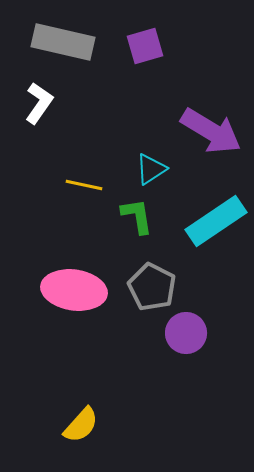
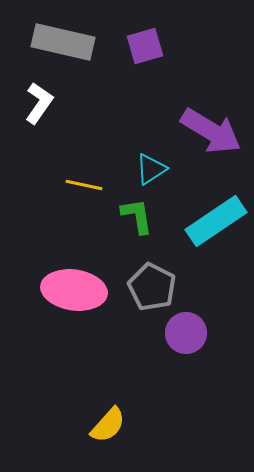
yellow semicircle: moved 27 px right
